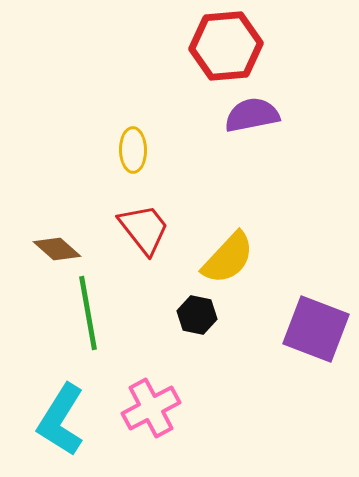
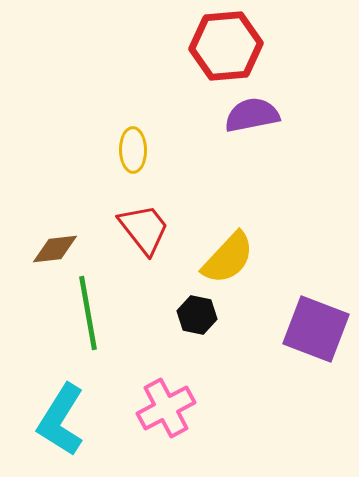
brown diamond: moved 2 px left; rotated 48 degrees counterclockwise
pink cross: moved 15 px right
